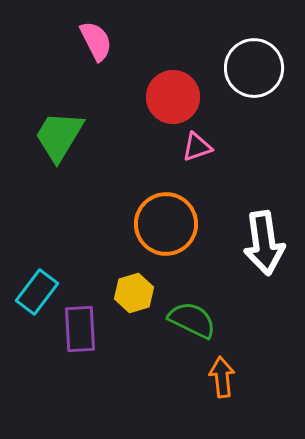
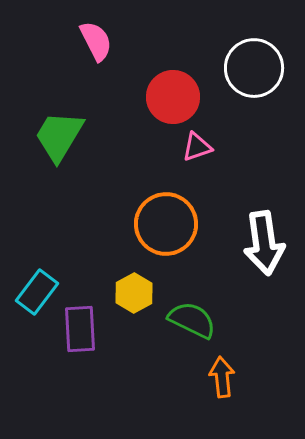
yellow hexagon: rotated 12 degrees counterclockwise
